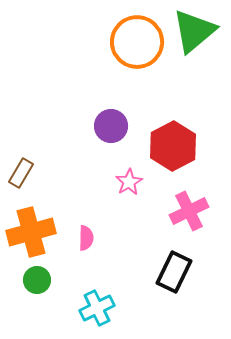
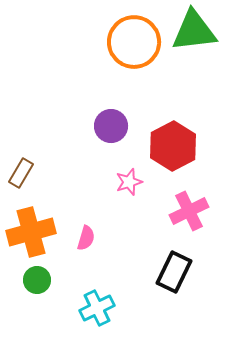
green triangle: rotated 33 degrees clockwise
orange circle: moved 3 px left
pink star: rotated 12 degrees clockwise
pink semicircle: rotated 15 degrees clockwise
